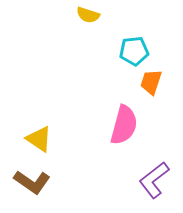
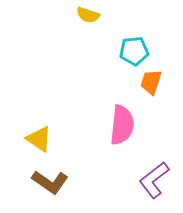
pink semicircle: moved 2 px left; rotated 9 degrees counterclockwise
brown L-shape: moved 18 px right
